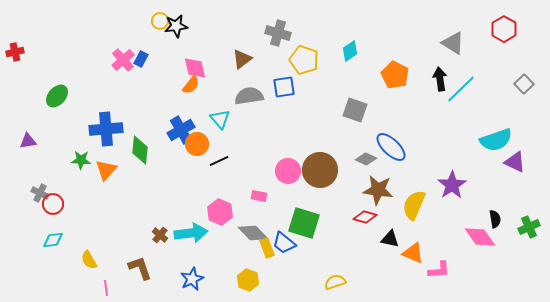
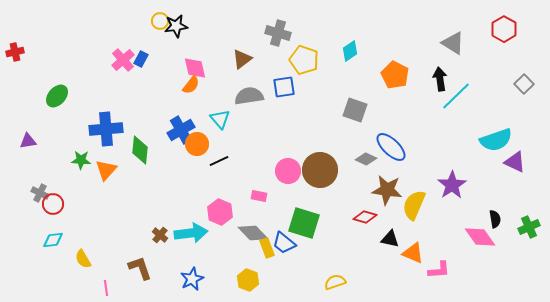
cyan line at (461, 89): moved 5 px left, 7 px down
brown star at (378, 190): moved 9 px right
yellow semicircle at (89, 260): moved 6 px left, 1 px up
